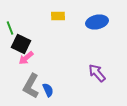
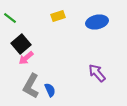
yellow rectangle: rotated 16 degrees counterclockwise
green line: moved 10 px up; rotated 32 degrees counterclockwise
black square: rotated 24 degrees clockwise
blue semicircle: moved 2 px right
